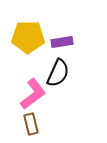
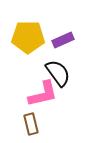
purple rectangle: moved 1 px right, 2 px up; rotated 15 degrees counterclockwise
black semicircle: rotated 60 degrees counterclockwise
pink L-shape: moved 10 px right; rotated 24 degrees clockwise
